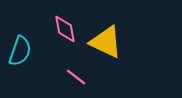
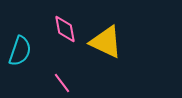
pink line: moved 14 px left, 6 px down; rotated 15 degrees clockwise
